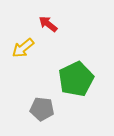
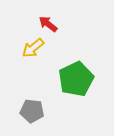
yellow arrow: moved 10 px right
gray pentagon: moved 10 px left, 2 px down
